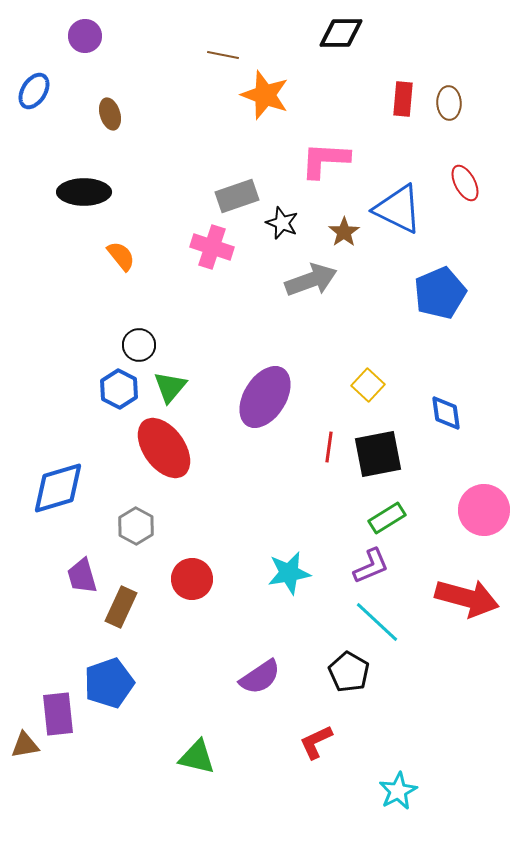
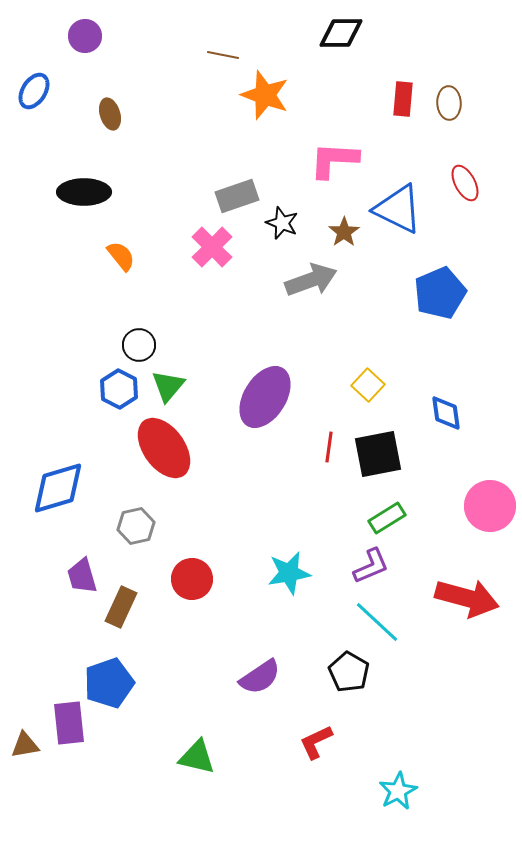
pink L-shape at (325, 160): moved 9 px right
pink cross at (212, 247): rotated 27 degrees clockwise
green triangle at (170, 387): moved 2 px left, 1 px up
pink circle at (484, 510): moved 6 px right, 4 px up
gray hexagon at (136, 526): rotated 18 degrees clockwise
purple rectangle at (58, 714): moved 11 px right, 9 px down
